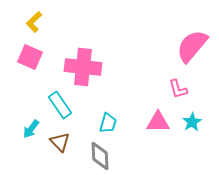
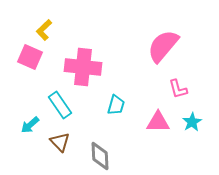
yellow L-shape: moved 10 px right, 8 px down
pink semicircle: moved 29 px left
cyan trapezoid: moved 8 px right, 18 px up
cyan arrow: moved 1 px left, 4 px up; rotated 12 degrees clockwise
